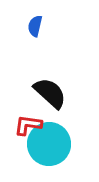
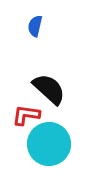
black semicircle: moved 1 px left, 4 px up
red L-shape: moved 2 px left, 10 px up
